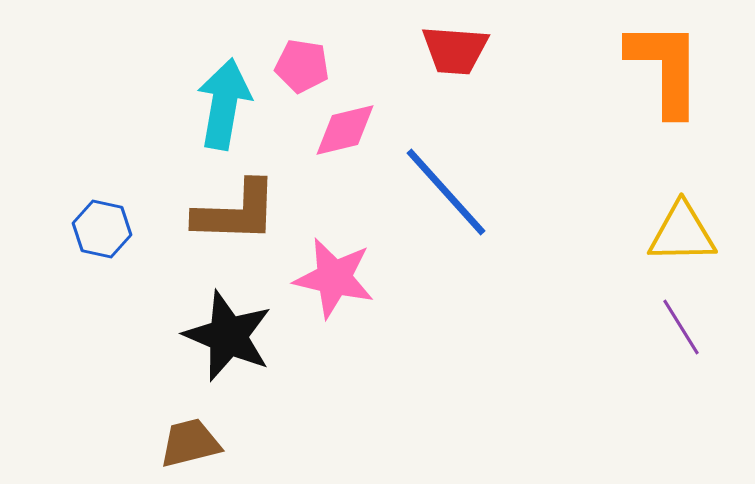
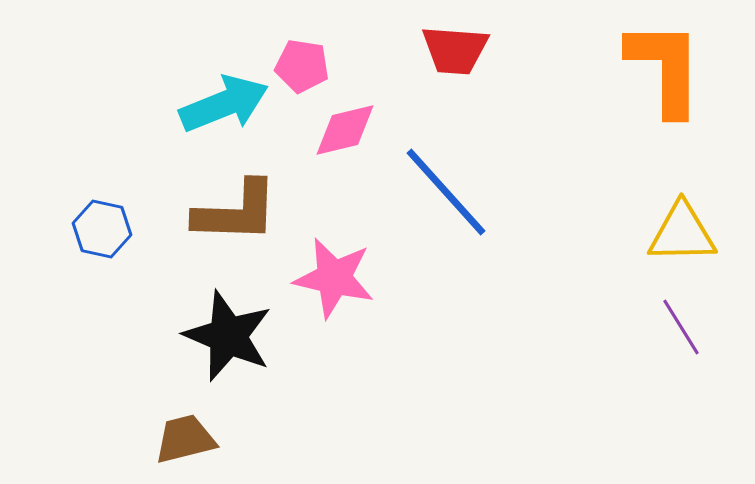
cyan arrow: rotated 58 degrees clockwise
brown trapezoid: moved 5 px left, 4 px up
